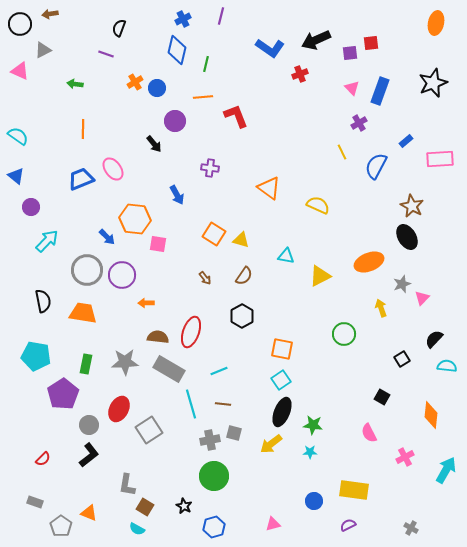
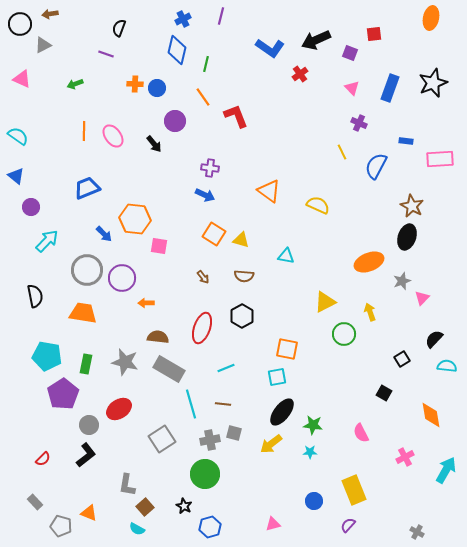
orange ellipse at (436, 23): moved 5 px left, 5 px up
red square at (371, 43): moved 3 px right, 9 px up
gray triangle at (43, 50): moved 5 px up
purple square at (350, 53): rotated 28 degrees clockwise
pink triangle at (20, 71): moved 2 px right, 8 px down
red cross at (300, 74): rotated 14 degrees counterclockwise
orange cross at (135, 82): moved 2 px down; rotated 35 degrees clockwise
green arrow at (75, 84): rotated 28 degrees counterclockwise
blue rectangle at (380, 91): moved 10 px right, 3 px up
orange line at (203, 97): rotated 60 degrees clockwise
purple cross at (359, 123): rotated 35 degrees counterclockwise
orange line at (83, 129): moved 1 px right, 2 px down
blue rectangle at (406, 141): rotated 48 degrees clockwise
pink ellipse at (113, 169): moved 33 px up
blue trapezoid at (81, 179): moved 6 px right, 9 px down
orange triangle at (269, 188): moved 3 px down
blue arrow at (177, 195): moved 28 px right; rotated 36 degrees counterclockwise
blue arrow at (107, 237): moved 3 px left, 3 px up
black ellipse at (407, 237): rotated 50 degrees clockwise
pink square at (158, 244): moved 1 px right, 2 px down
purple circle at (122, 275): moved 3 px down
brown semicircle at (244, 276): rotated 60 degrees clockwise
yellow triangle at (320, 276): moved 5 px right, 26 px down
brown arrow at (205, 278): moved 2 px left, 1 px up
gray star at (402, 284): moved 3 px up
black semicircle at (43, 301): moved 8 px left, 5 px up
yellow arrow at (381, 308): moved 11 px left, 4 px down
red ellipse at (191, 332): moved 11 px right, 4 px up
orange square at (282, 349): moved 5 px right
cyan pentagon at (36, 356): moved 11 px right
gray star at (125, 362): rotated 16 degrees clockwise
cyan line at (219, 371): moved 7 px right, 3 px up
cyan square at (281, 380): moved 4 px left, 3 px up; rotated 24 degrees clockwise
black square at (382, 397): moved 2 px right, 4 px up
red ellipse at (119, 409): rotated 30 degrees clockwise
black ellipse at (282, 412): rotated 16 degrees clockwise
orange diamond at (431, 415): rotated 16 degrees counterclockwise
gray square at (149, 430): moved 13 px right, 9 px down
pink semicircle at (369, 433): moved 8 px left
black L-shape at (89, 455): moved 3 px left
green circle at (214, 476): moved 9 px left, 2 px up
yellow rectangle at (354, 490): rotated 60 degrees clockwise
gray rectangle at (35, 502): rotated 28 degrees clockwise
brown square at (145, 507): rotated 18 degrees clockwise
purple semicircle at (348, 525): rotated 21 degrees counterclockwise
gray pentagon at (61, 526): rotated 20 degrees counterclockwise
blue hexagon at (214, 527): moved 4 px left
gray cross at (411, 528): moved 6 px right, 4 px down
